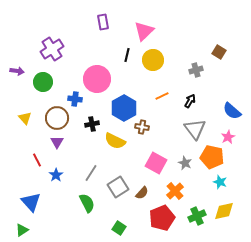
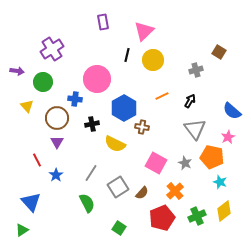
yellow triangle: moved 2 px right, 12 px up
yellow semicircle: moved 3 px down
yellow diamond: rotated 25 degrees counterclockwise
